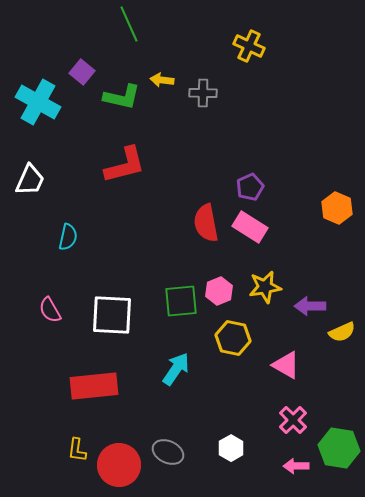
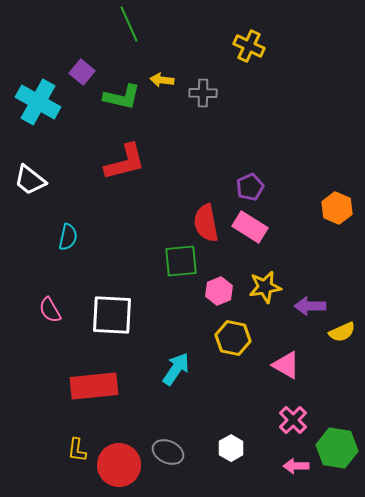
red L-shape: moved 3 px up
white trapezoid: rotated 104 degrees clockwise
green square: moved 40 px up
green hexagon: moved 2 px left
